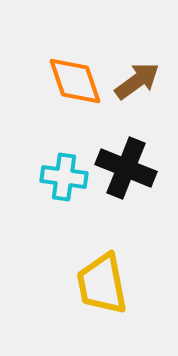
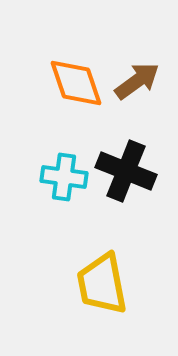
orange diamond: moved 1 px right, 2 px down
black cross: moved 3 px down
